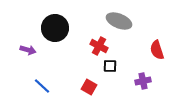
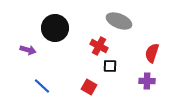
red semicircle: moved 5 px left, 3 px down; rotated 36 degrees clockwise
purple cross: moved 4 px right; rotated 14 degrees clockwise
